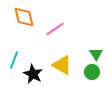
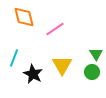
cyan line: moved 2 px up
yellow triangle: rotated 30 degrees clockwise
